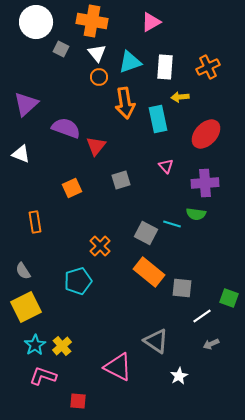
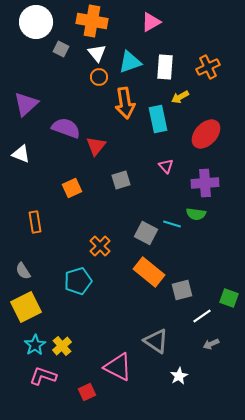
yellow arrow at (180, 97): rotated 24 degrees counterclockwise
gray square at (182, 288): moved 2 px down; rotated 20 degrees counterclockwise
red square at (78, 401): moved 9 px right, 9 px up; rotated 30 degrees counterclockwise
